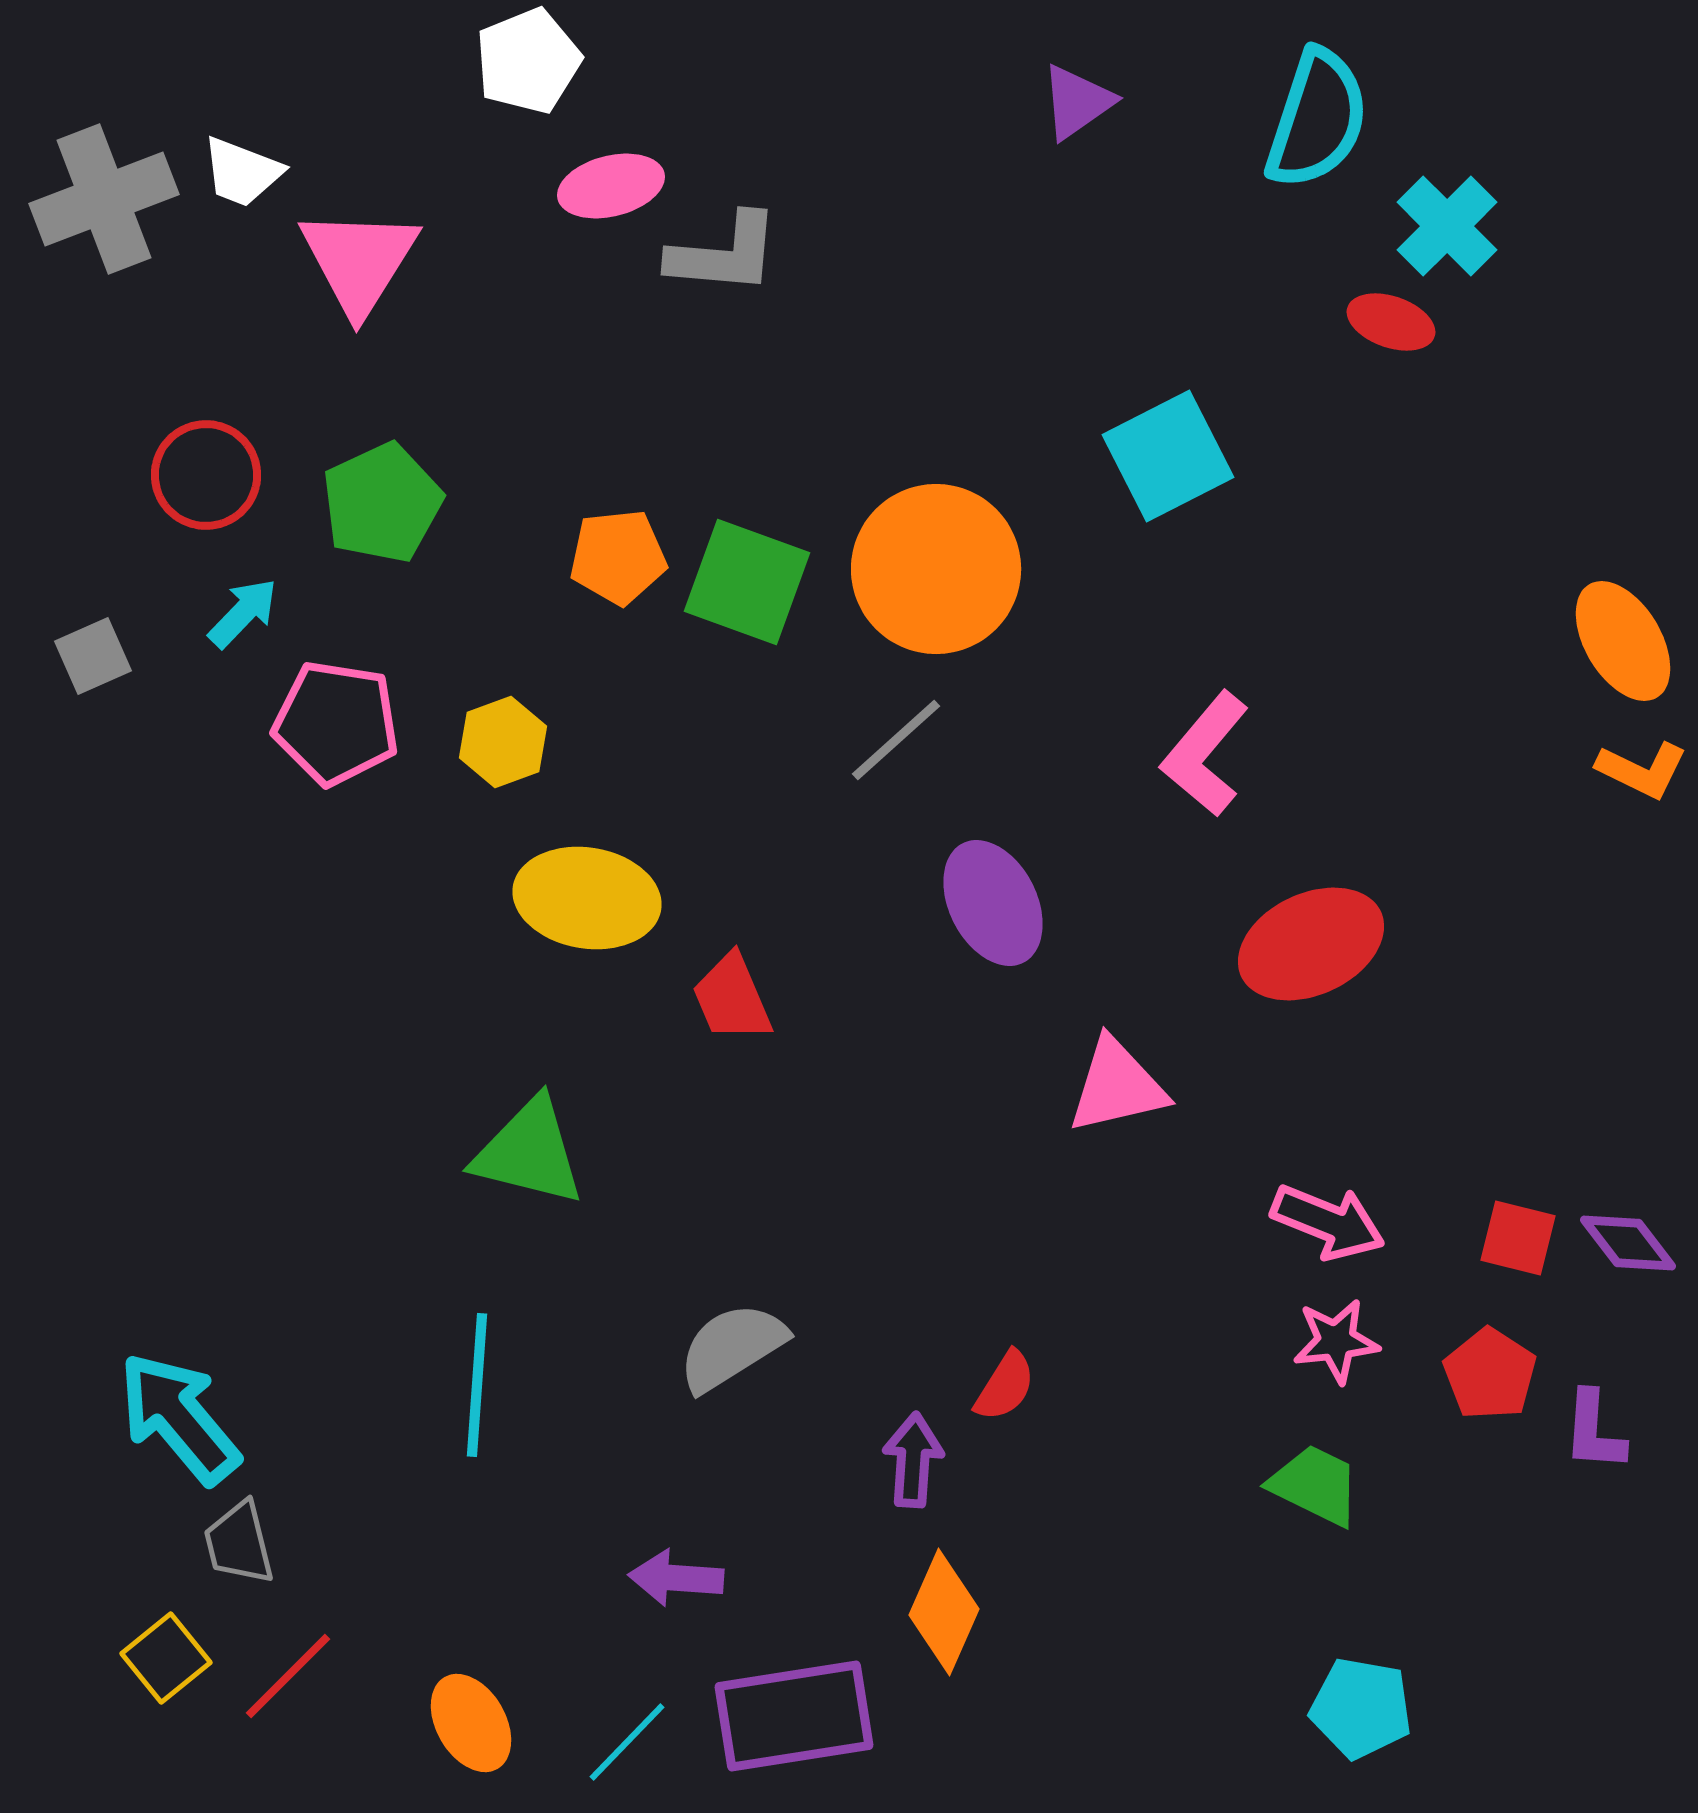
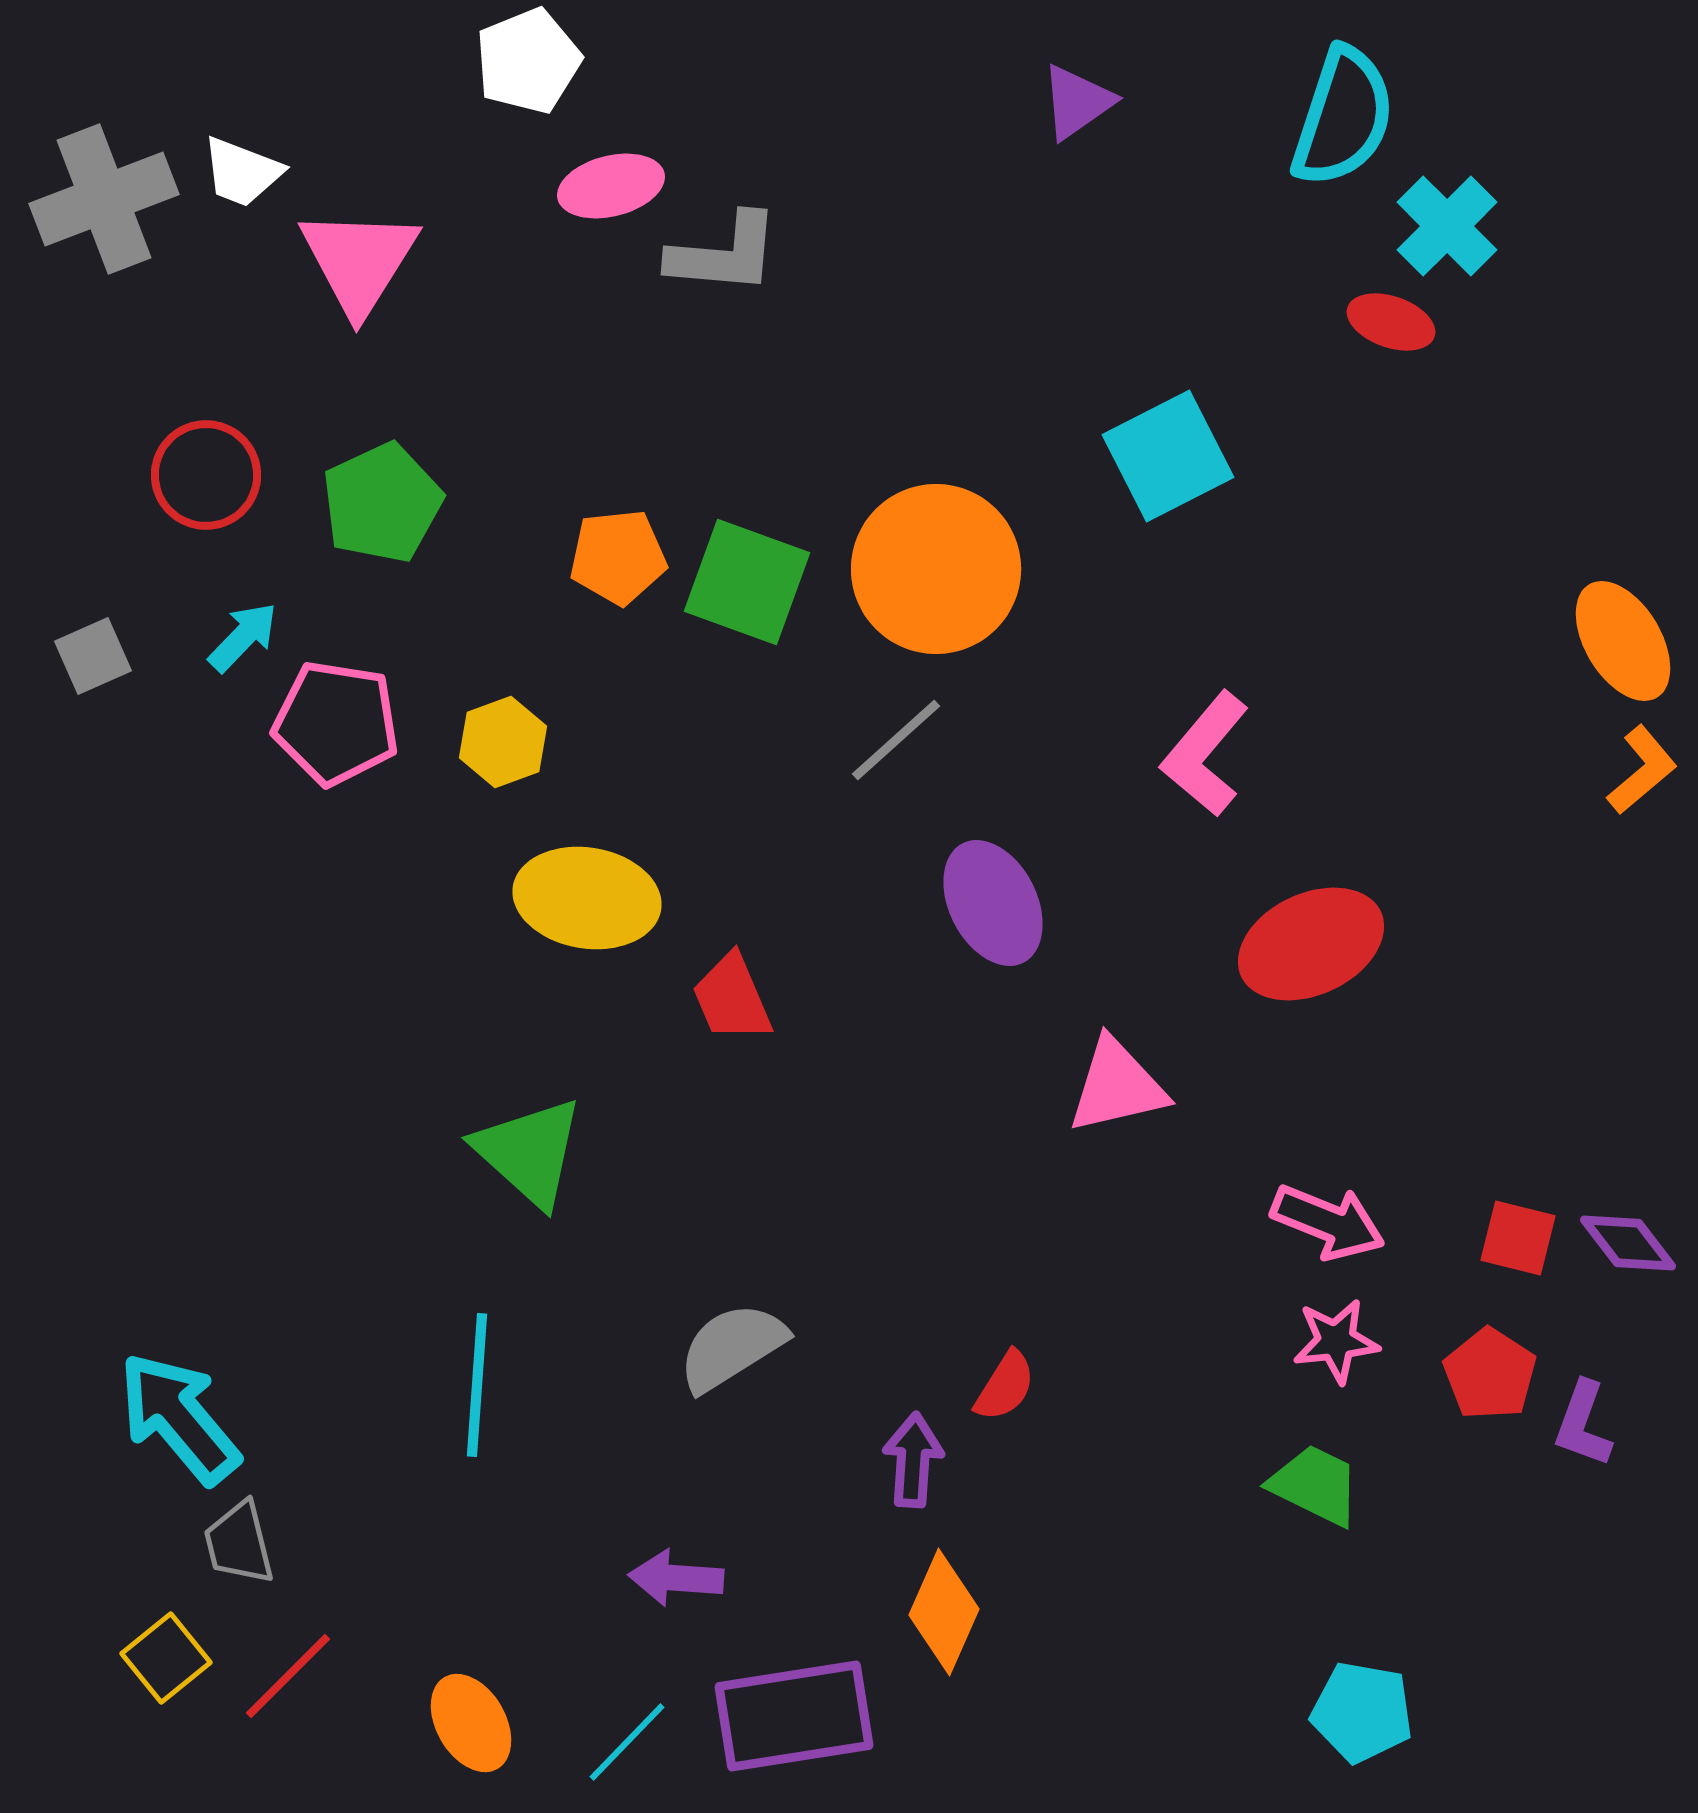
cyan semicircle at (1317, 119): moved 26 px right, 2 px up
cyan arrow at (243, 613): moved 24 px down
orange L-shape at (1642, 770): rotated 66 degrees counterclockwise
green triangle at (529, 1152): rotated 28 degrees clockwise
purple L-shape at (1594, 1431): moved 11 px left, 7 px up; rotated 16 degrees clockwise
cyan pentagon at (1361, 1708): moved 1 px right, 4 px down
